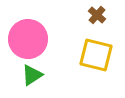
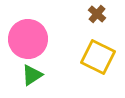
brown cross: moved 1 px up
yellow square: moved 2 px right, 2 px down; rotated 12 degrees clockwise
